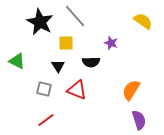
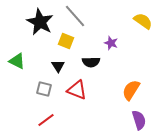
yellow square: moved 2 px up; rotated 21 degrees clockwise
